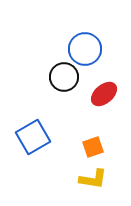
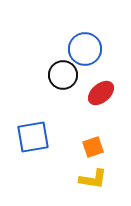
black circle: moved 1 px left, 2 px up
red ellipse: moved 3 px left, 1 px up
blue square: rotated 20 degrees clockwise
